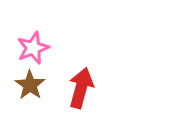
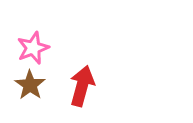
red arrow: moved 1 px right, 2 px up
